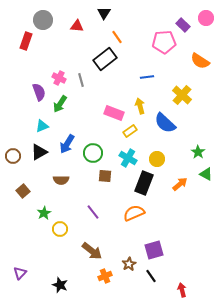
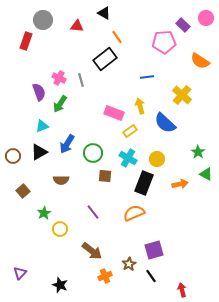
black triangle at (104, 13): rotated 32 degrees counterclockwise
orange arrow at (180, 184): rotated 28 degrees clockwise
